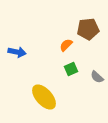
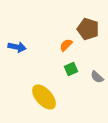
brown pentagon: rotated 25 degrees clockwise
blue arrow: moved 5 px up
